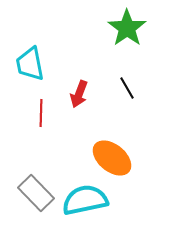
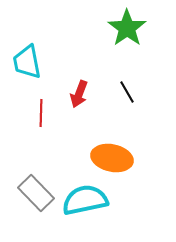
cyan trapezoid: moved 3 px left, 2 px up
black line: moved 4 px down
orange ellipse: rotated 27 degrees counterclockwise
